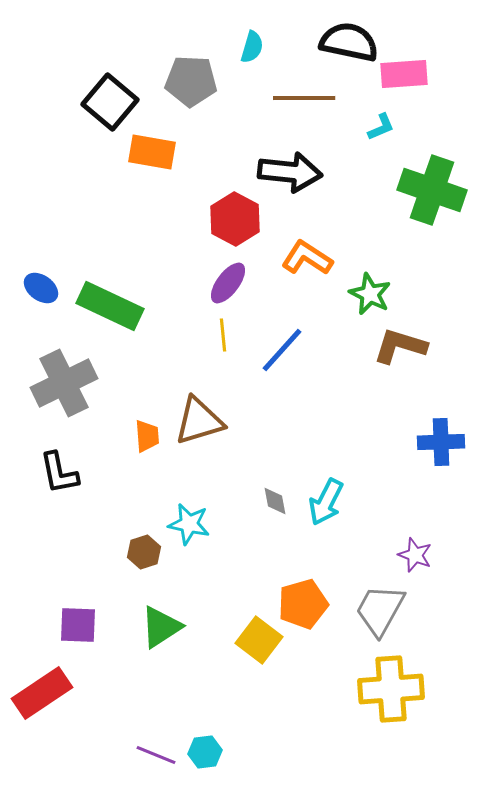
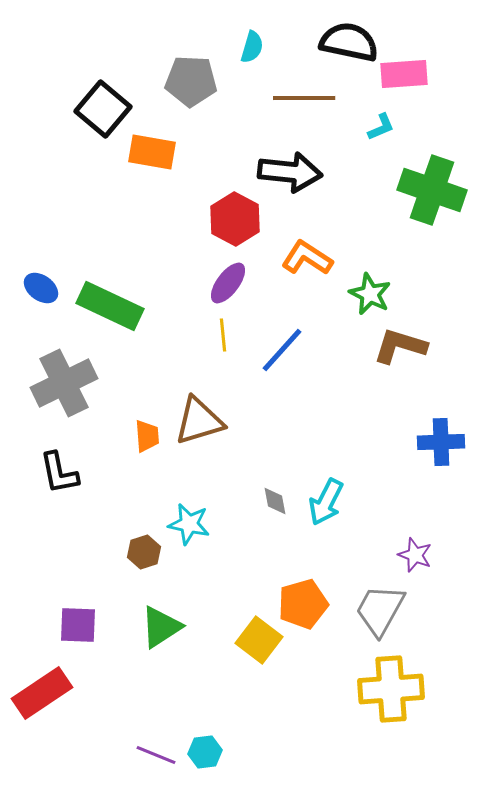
black square: moved 7 px left, 7 px down
